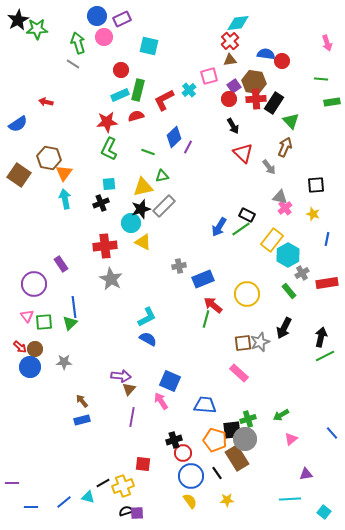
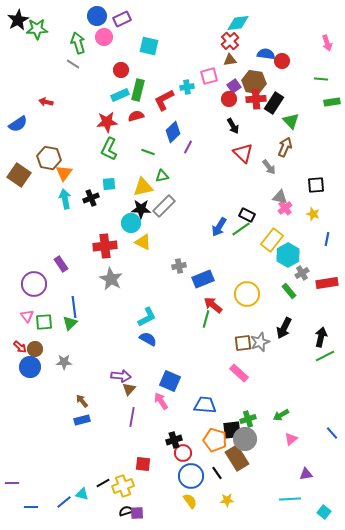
cyan cross at (189, 90): moved 2 px left, 3 px up; rotated 32 degrees clockwise
blue diamond at (174, 137): moved 1 px left, 5 px up
black cross at (101, 203): moved 10 px left, 5 px up
black star at (141, 209): rotated 18 degrees clockwise
cyan triangle at (88, 497): moved 6 px left, 3 px up
